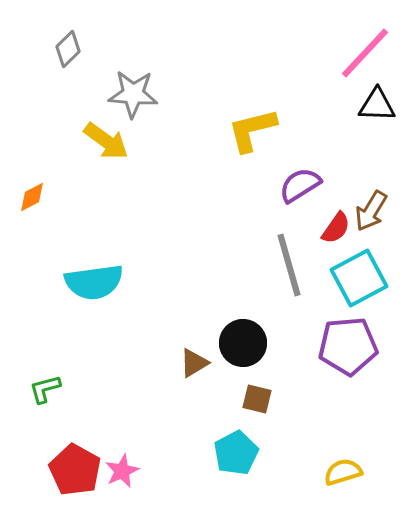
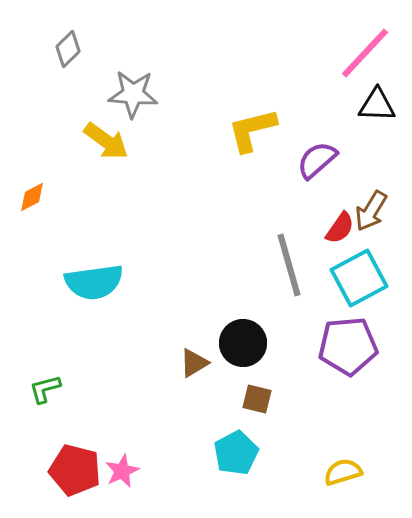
purple semicircle: moved 17 px right, 25 px up; rotated 9 degrees counterclockwise
red semicircle: moved 4 px right
red pentagon: rotated 15 degrees counterclockwise
